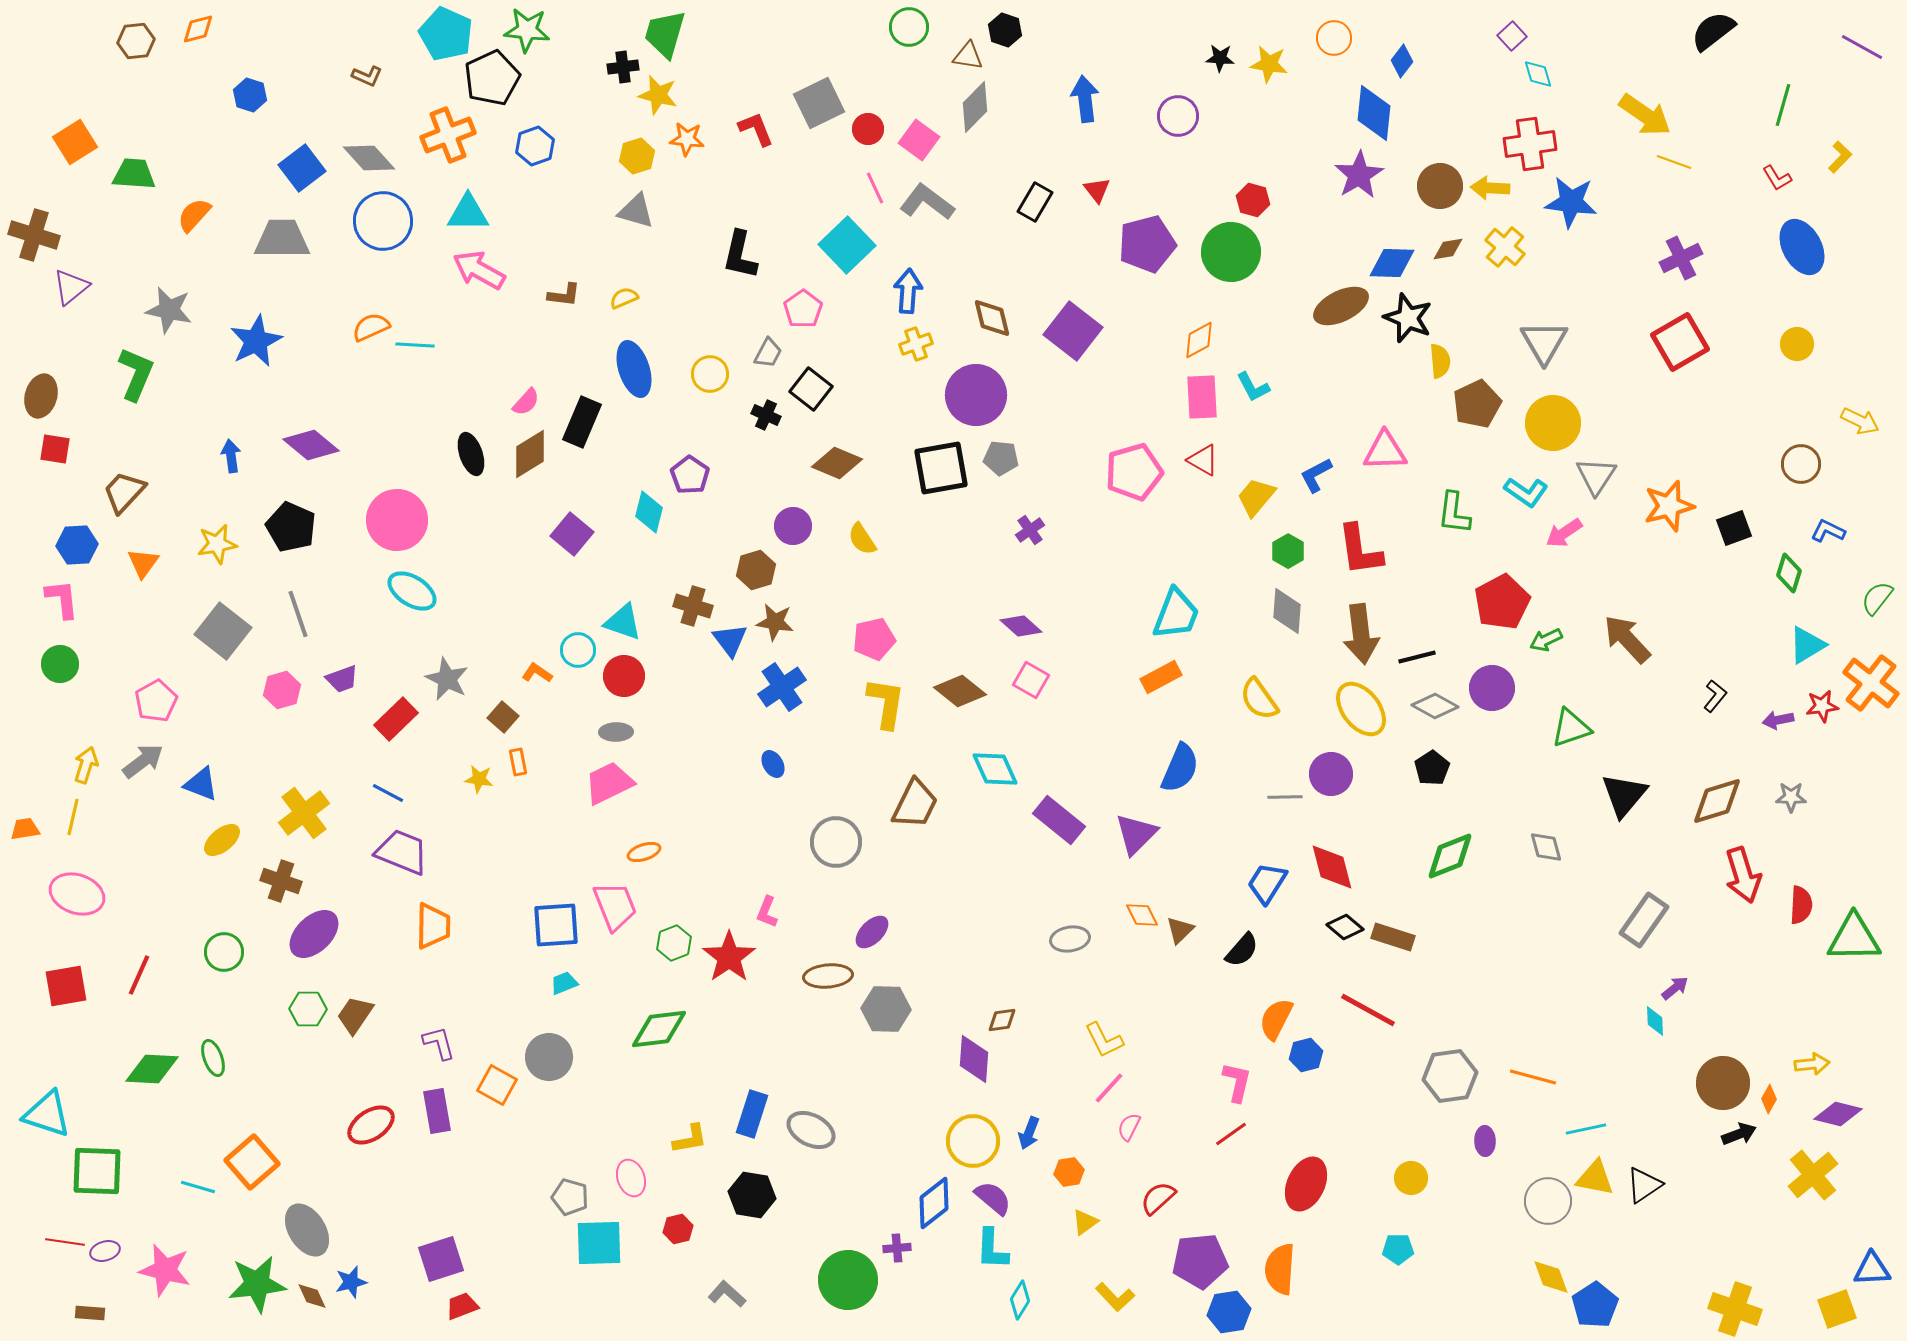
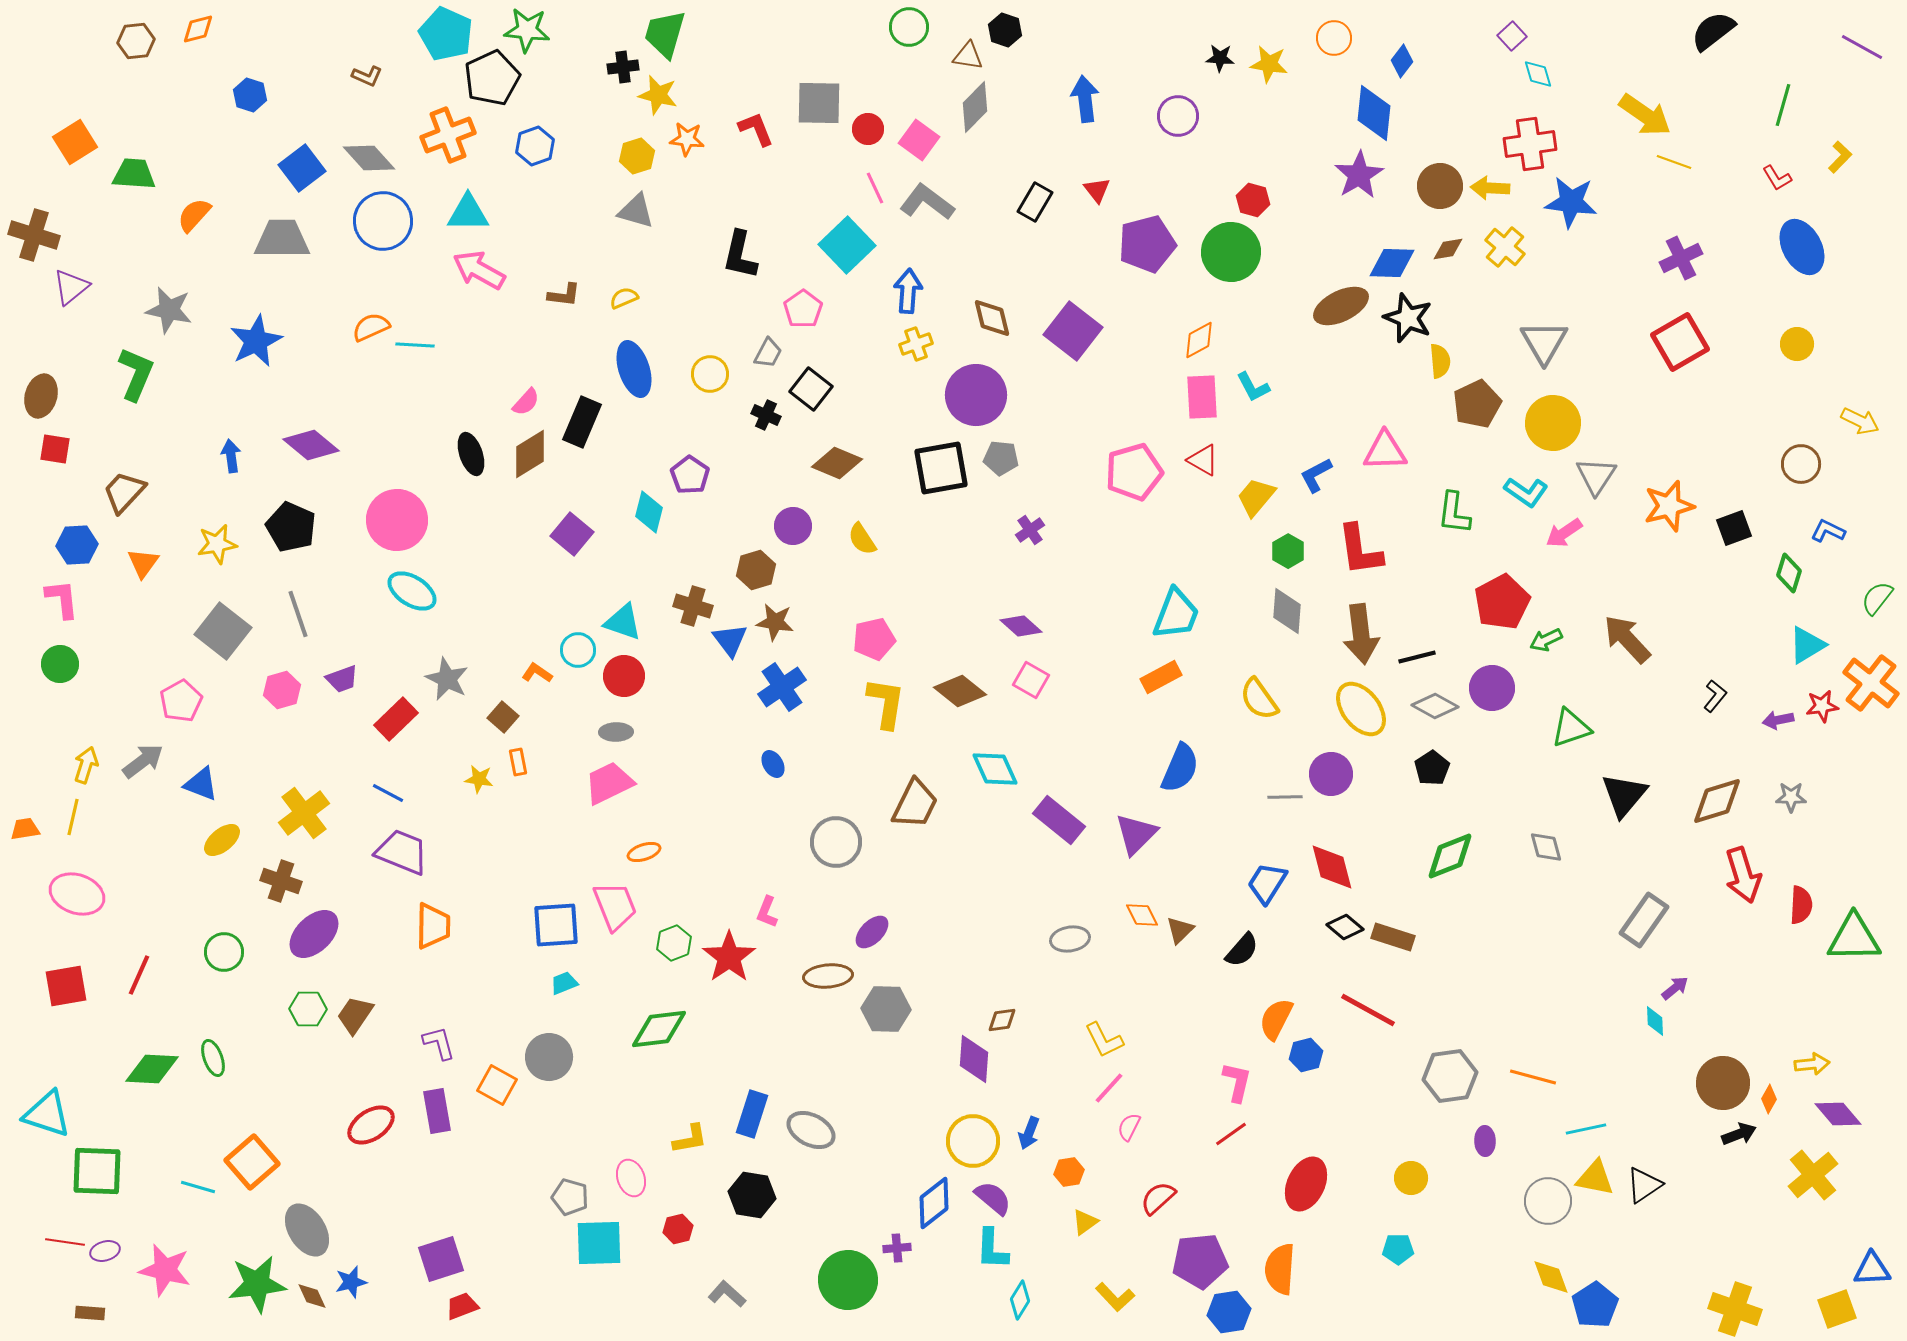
gray square at (819, 103): rotated 27 degrees clockwise
pink pentagon at (156, 701): moved 25 px right
purple diamond at (1838, 1114): rotated 36 degrees clockwise
